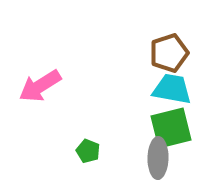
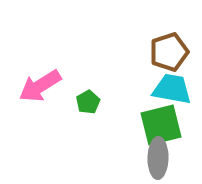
brown pentagon: moved 1 px up
green square: moved 10 px left, 3 px up
green pentagon: moved 49 px up; rotated 20 degrees clockwise
